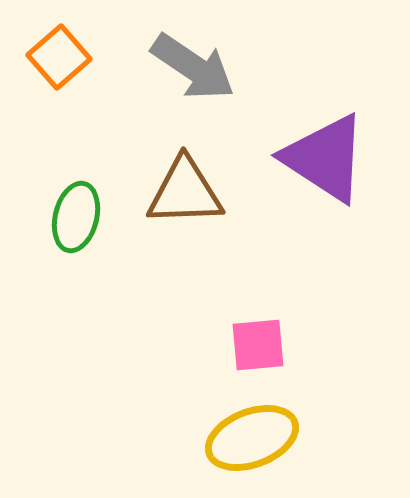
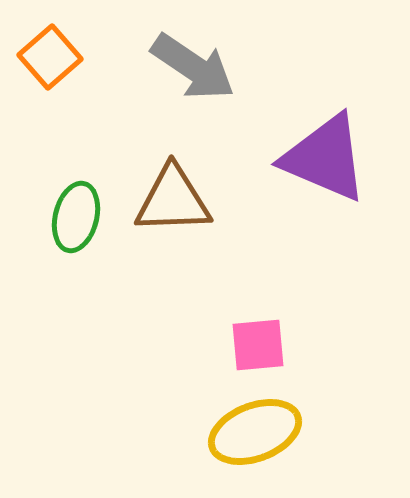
orange square: moved 9 px left
purple triangle: rotated 10 degrees counterclockwise
brown triangle: moved 12 px left, 8 px down
yellow ellipse: moved 3 px right, 6 px up
